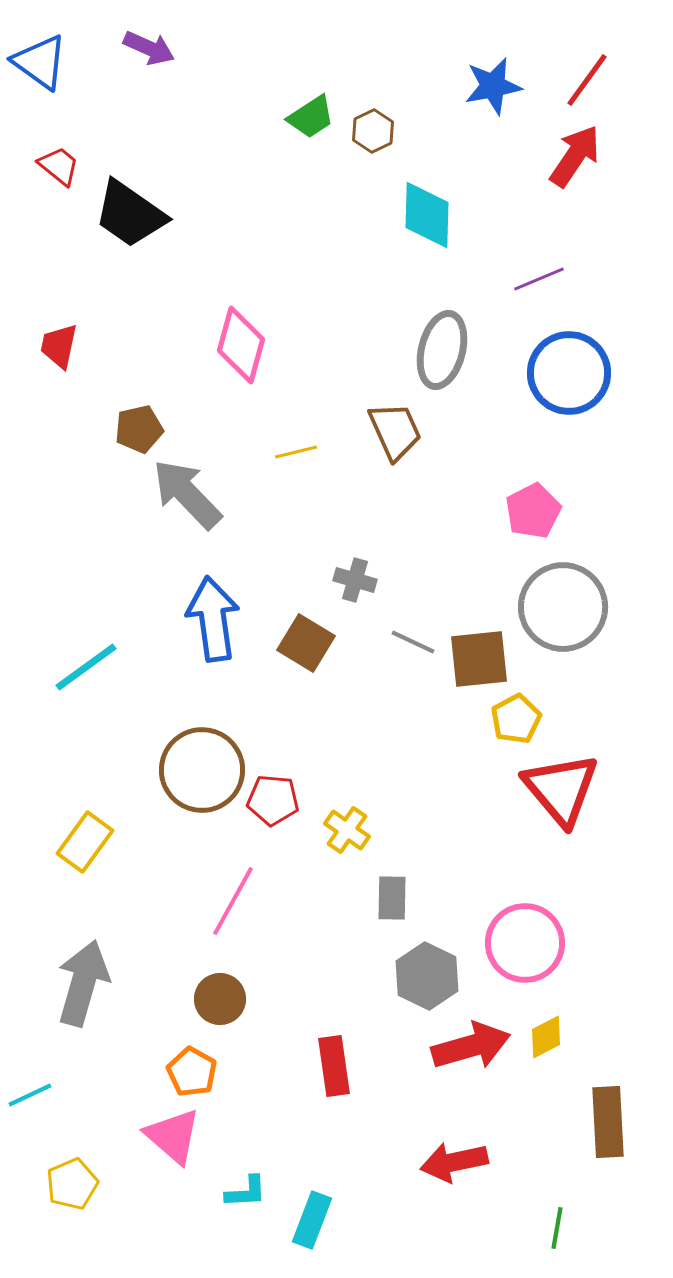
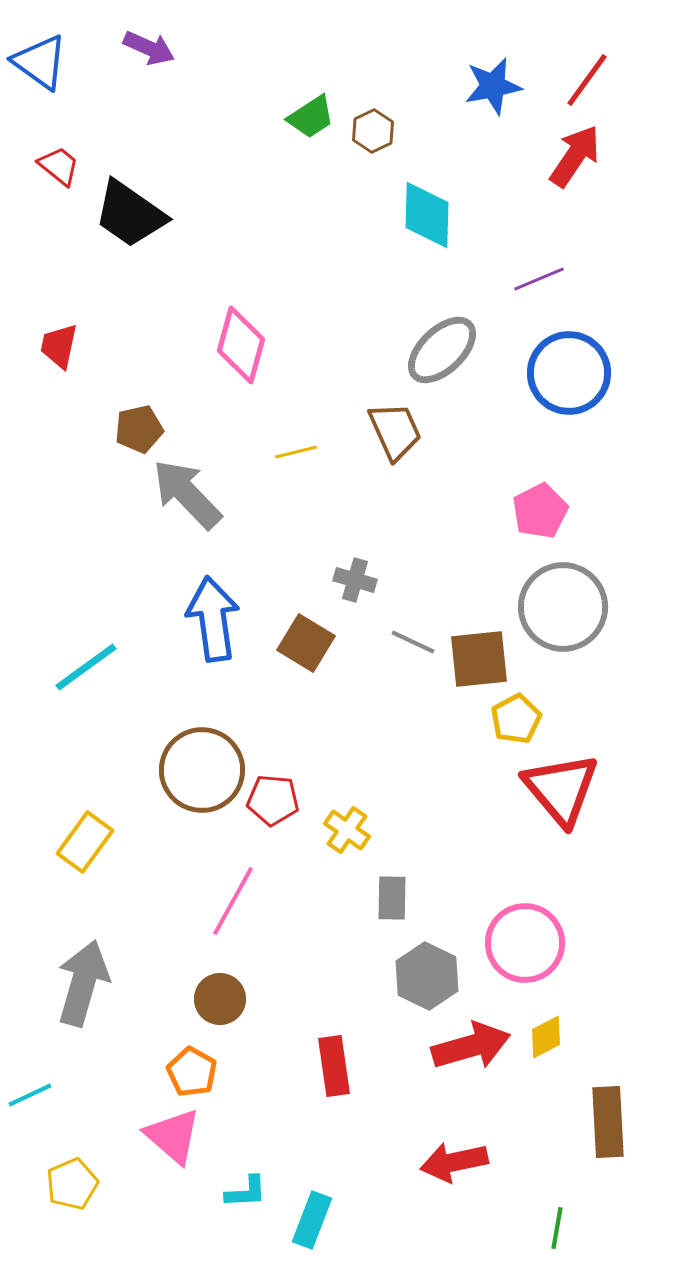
gray ellipse at (442, 350): rotated 32 degrees clockwise
pink pentagon at (533, 511): moved 7 px right
